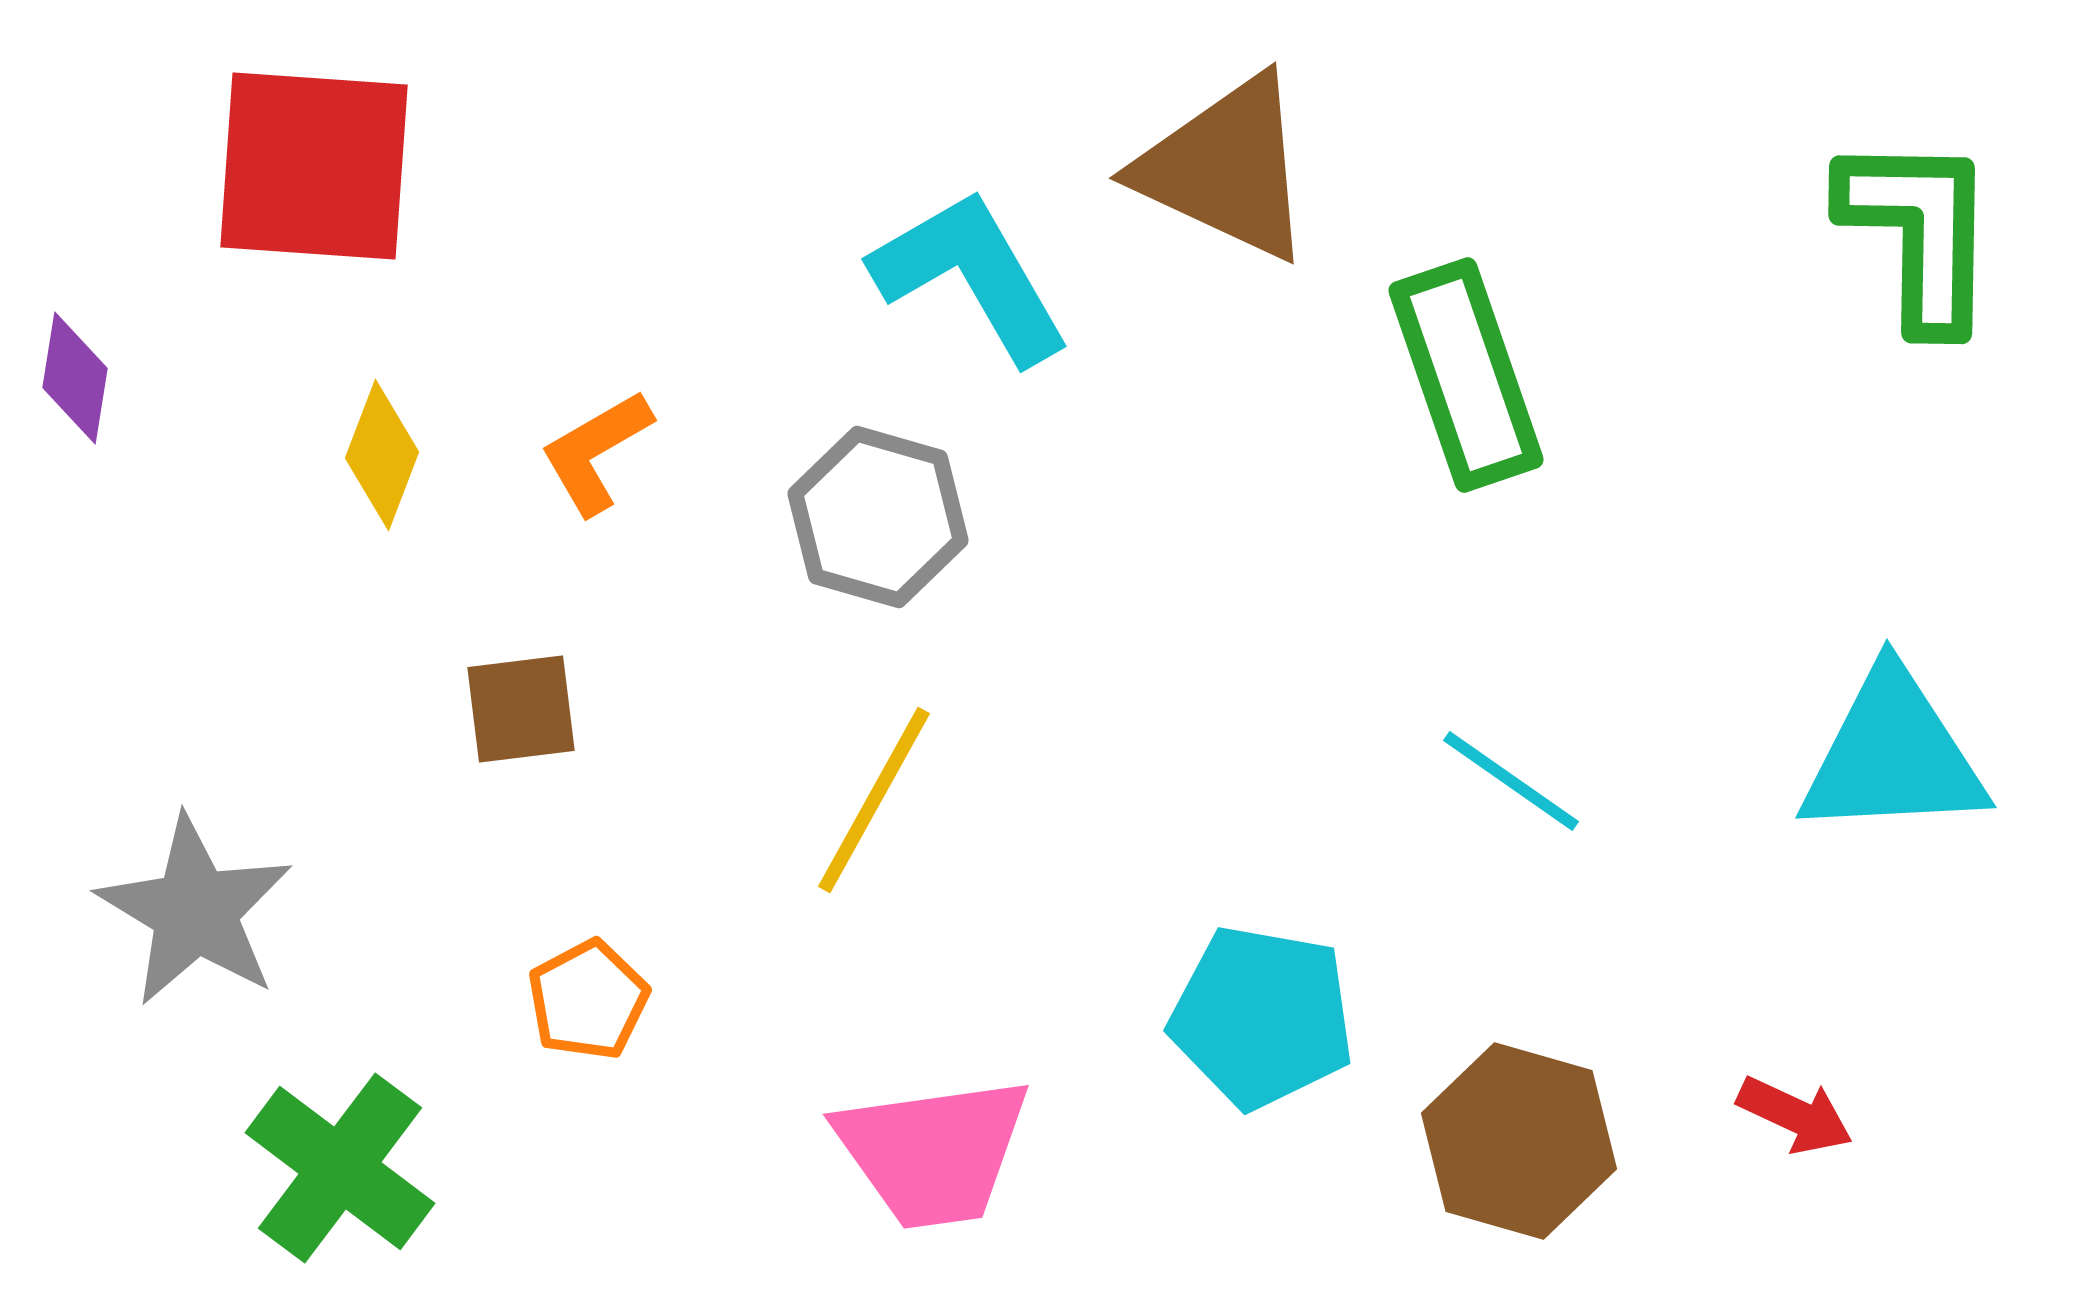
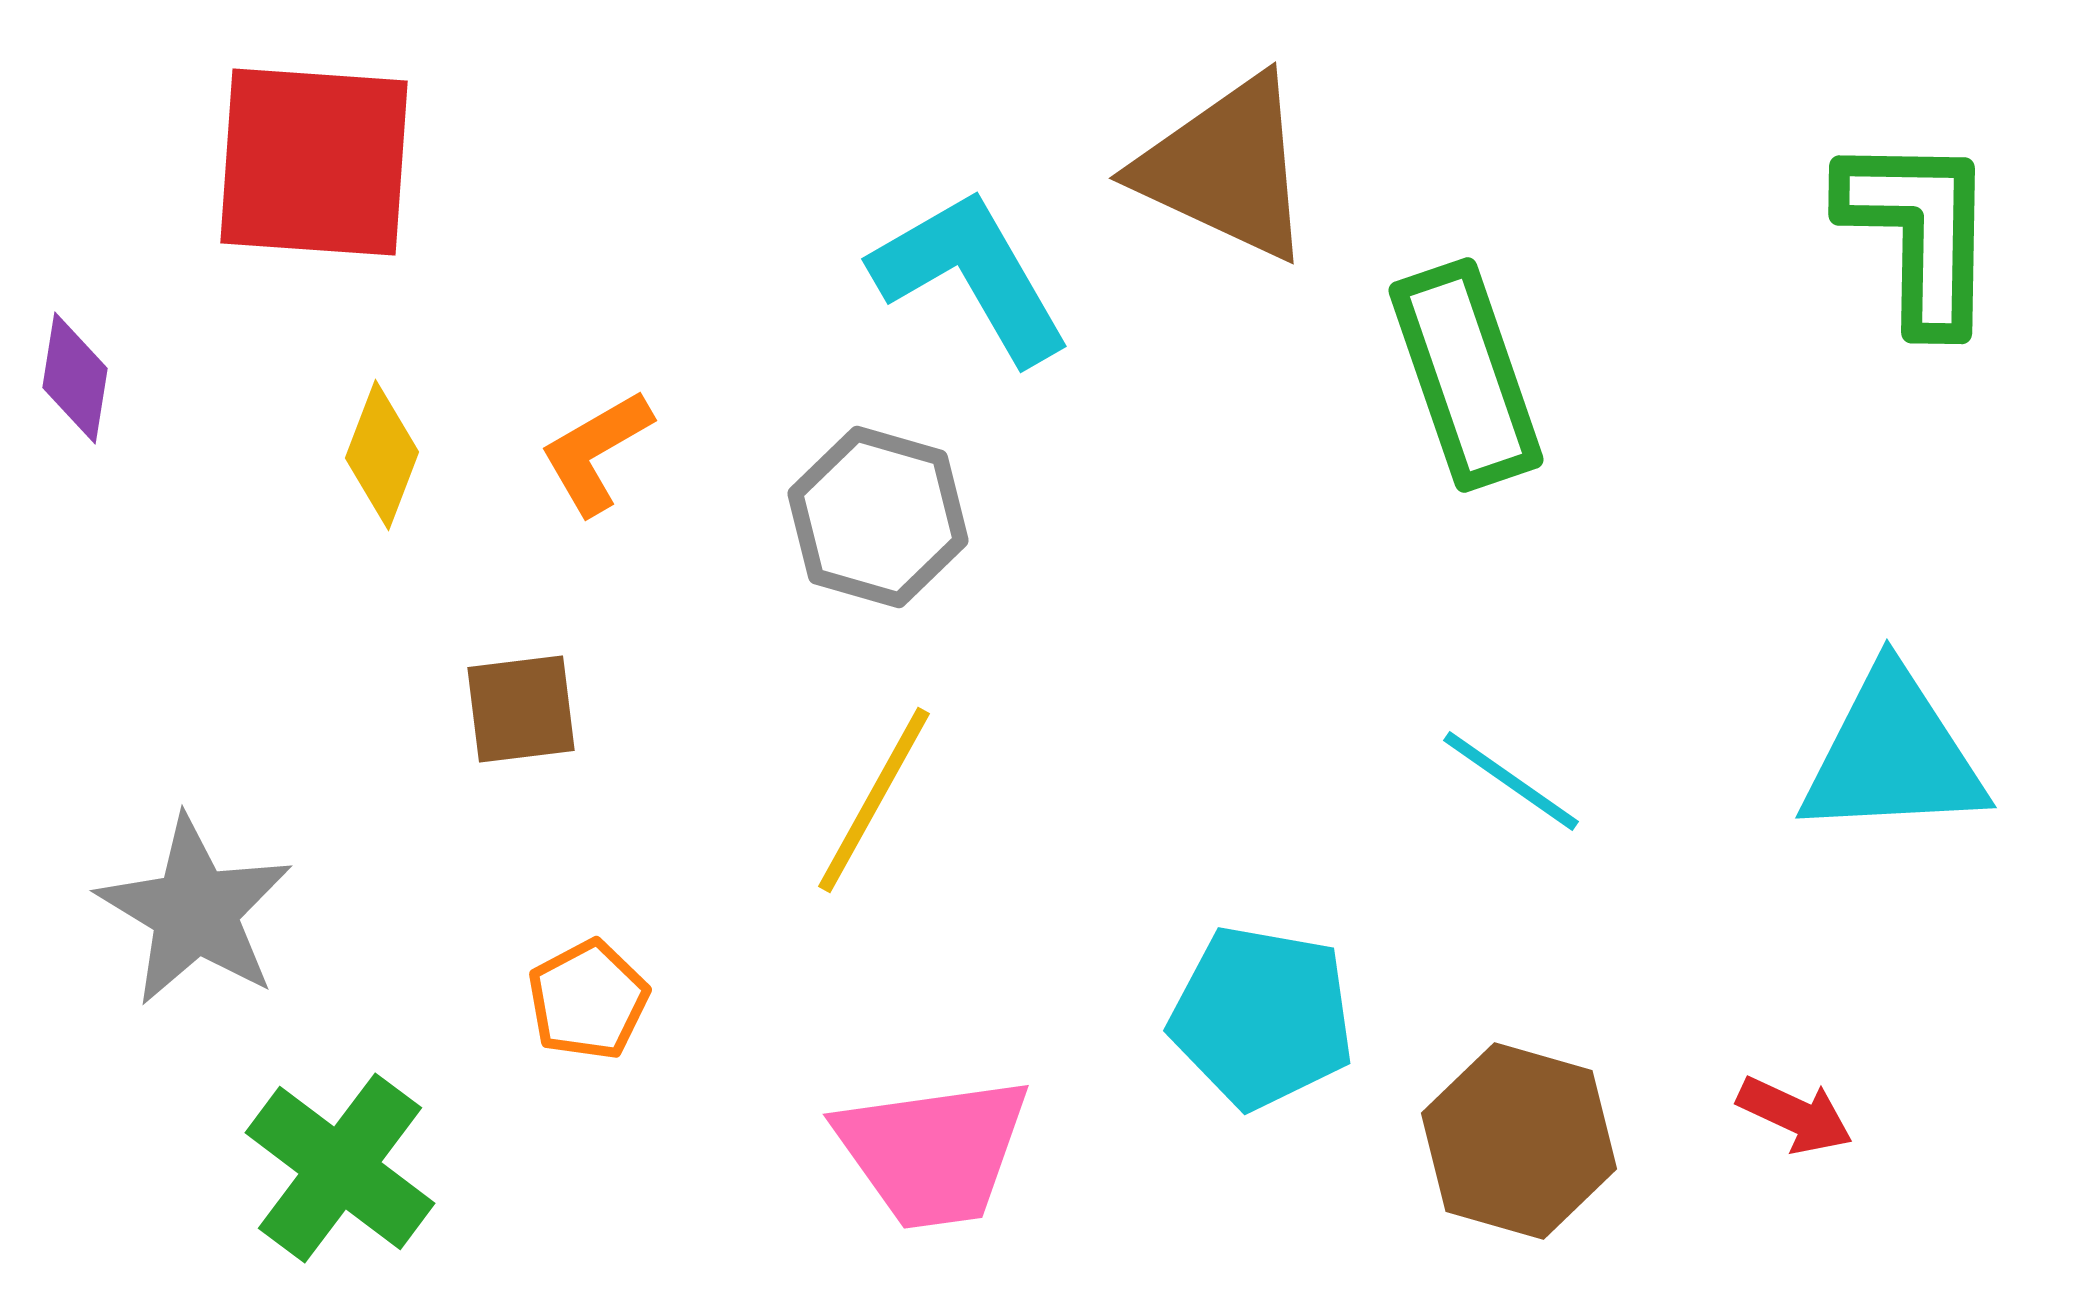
red square: moved 4 px up
